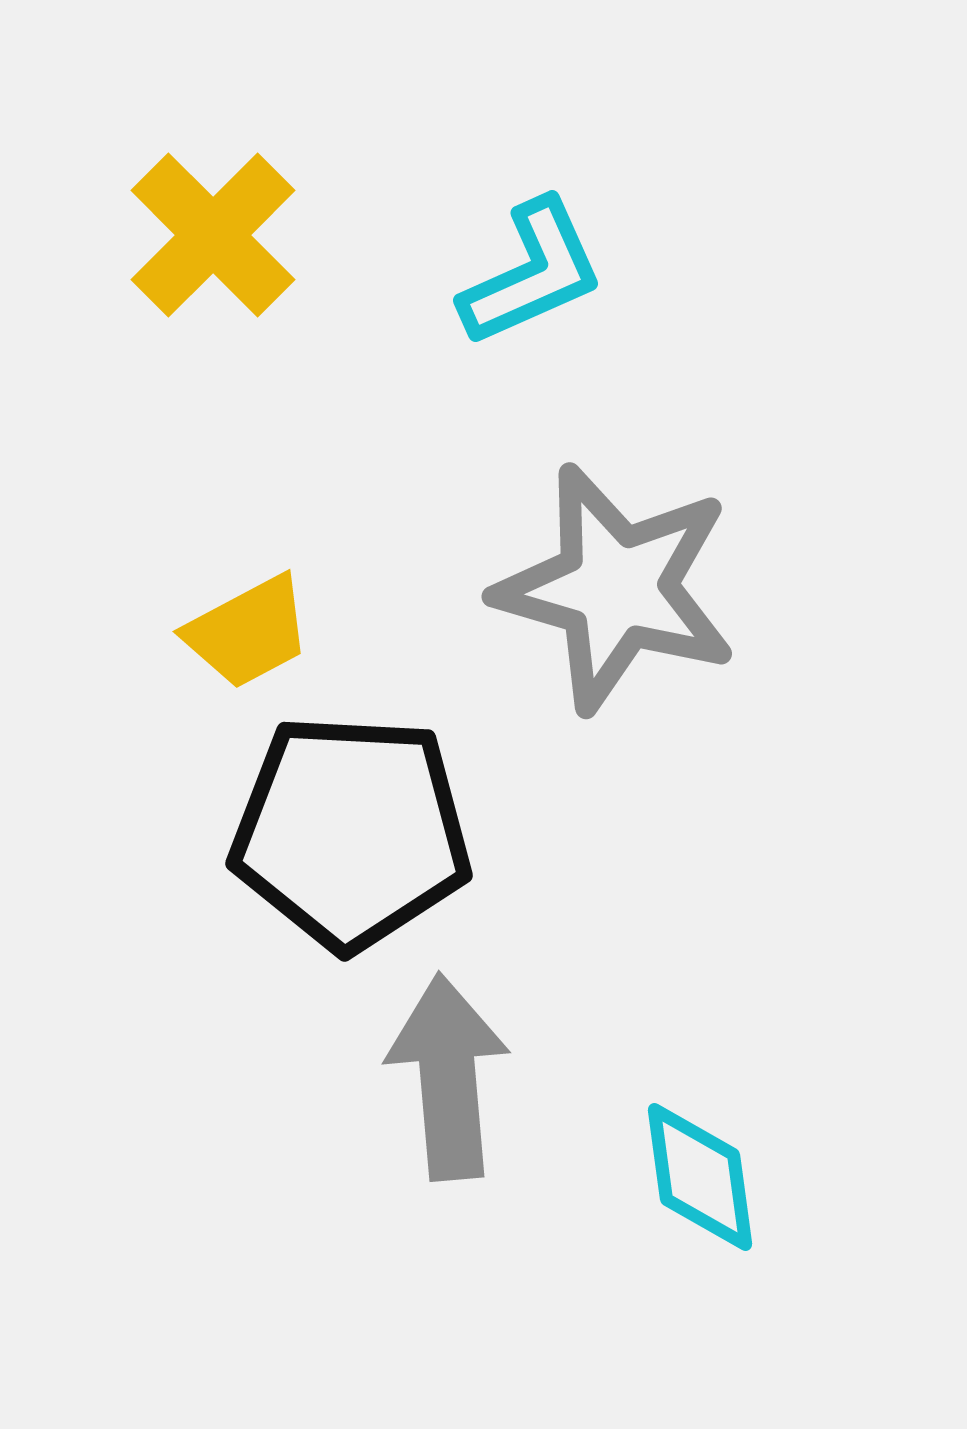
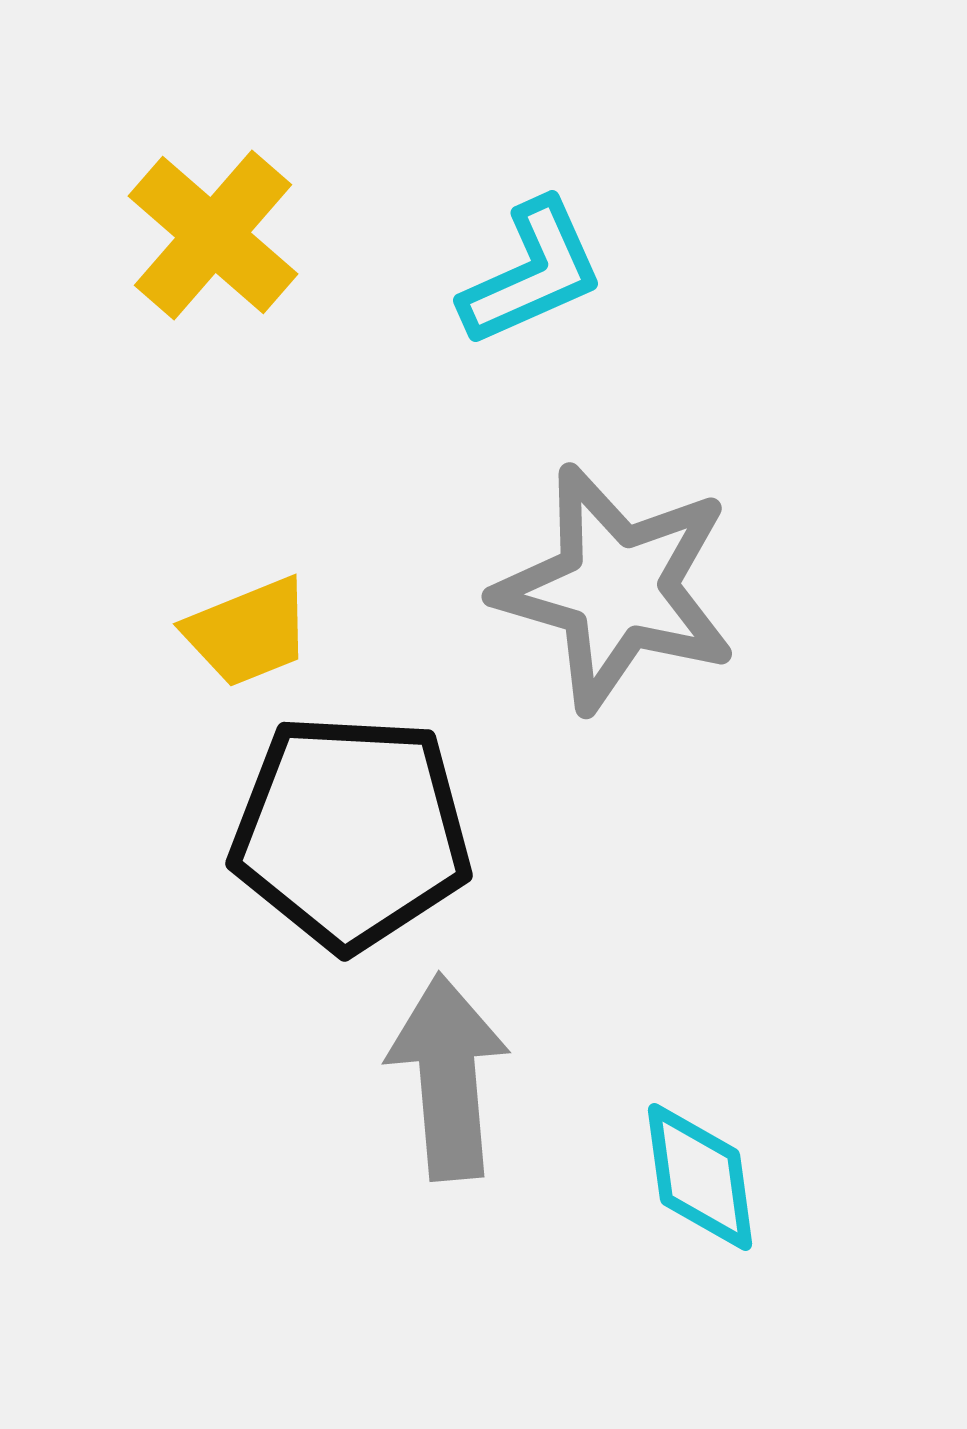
yellow cross: rotated 4 degrees counterclockwise
yellow trapezoid: rotated 6 degrees clockwise
